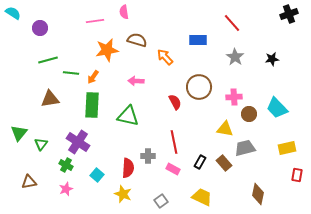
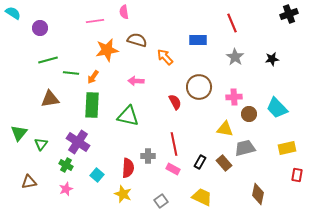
red line at (232, 23): rotated 18 degrees clockwise
red line at (174, 142): moved 2 px down
